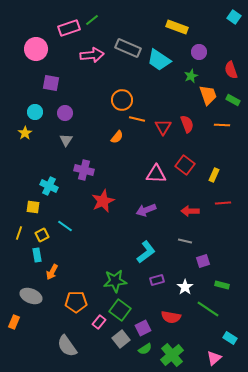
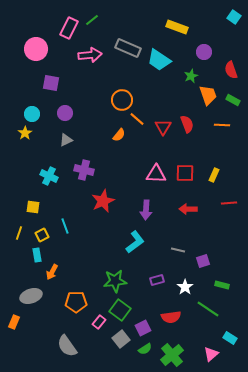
pink rectangle at (69, 28): rotated 45 degrees counterclockwise
purple circle at (199, 52): moved 5 px right
pink arrow at (92, 55): moved 2 px left
cyan circle at (35, 112): moved 3 px left, 2 px down
orange line at (137, 119): rotated 28 degrees clockwise
orange semicircle at (117, 137): moved 2 px right, 2 px up
gray triangle at (66, 140): rotated 32 degrees clockwise
red square at (185, 165): moved 8 px down; rotated 36 degrees counterclockwise
cyan cross at (49, 186): moved 10 px up
red line at (223, 203): moved 6 px right
purple arrow at (146, 210): rotated 66 degrees counterclockwise
red arrow at (190, 211): moved 2 px left, 2 px up
cyan line at (65, 226): rotated 35 degrees clockwise
gray line at (185, 241): moved 7 px left, 9 px down
cyan L-shape at (146, 252): moved 11 px left, 10 px up
gray ellipse at (31, 296): rotated 40 degrees counterclockwise
red semicircle at (171, 317): rotated 18 degrees counterclockwise
pink triangle at (214, 358): moved 3 px left, 4 px up
